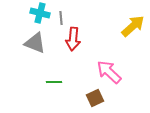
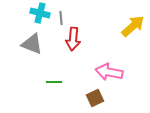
gray triangle: moved 3 px left, 1 px down
pink arrow: rotated 32 degrees counterclockwise
